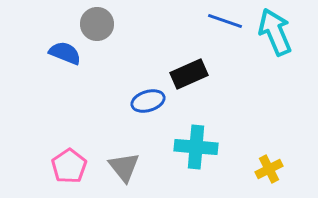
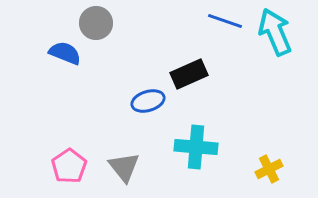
gray circle: moved 1 px left, 1 px up
